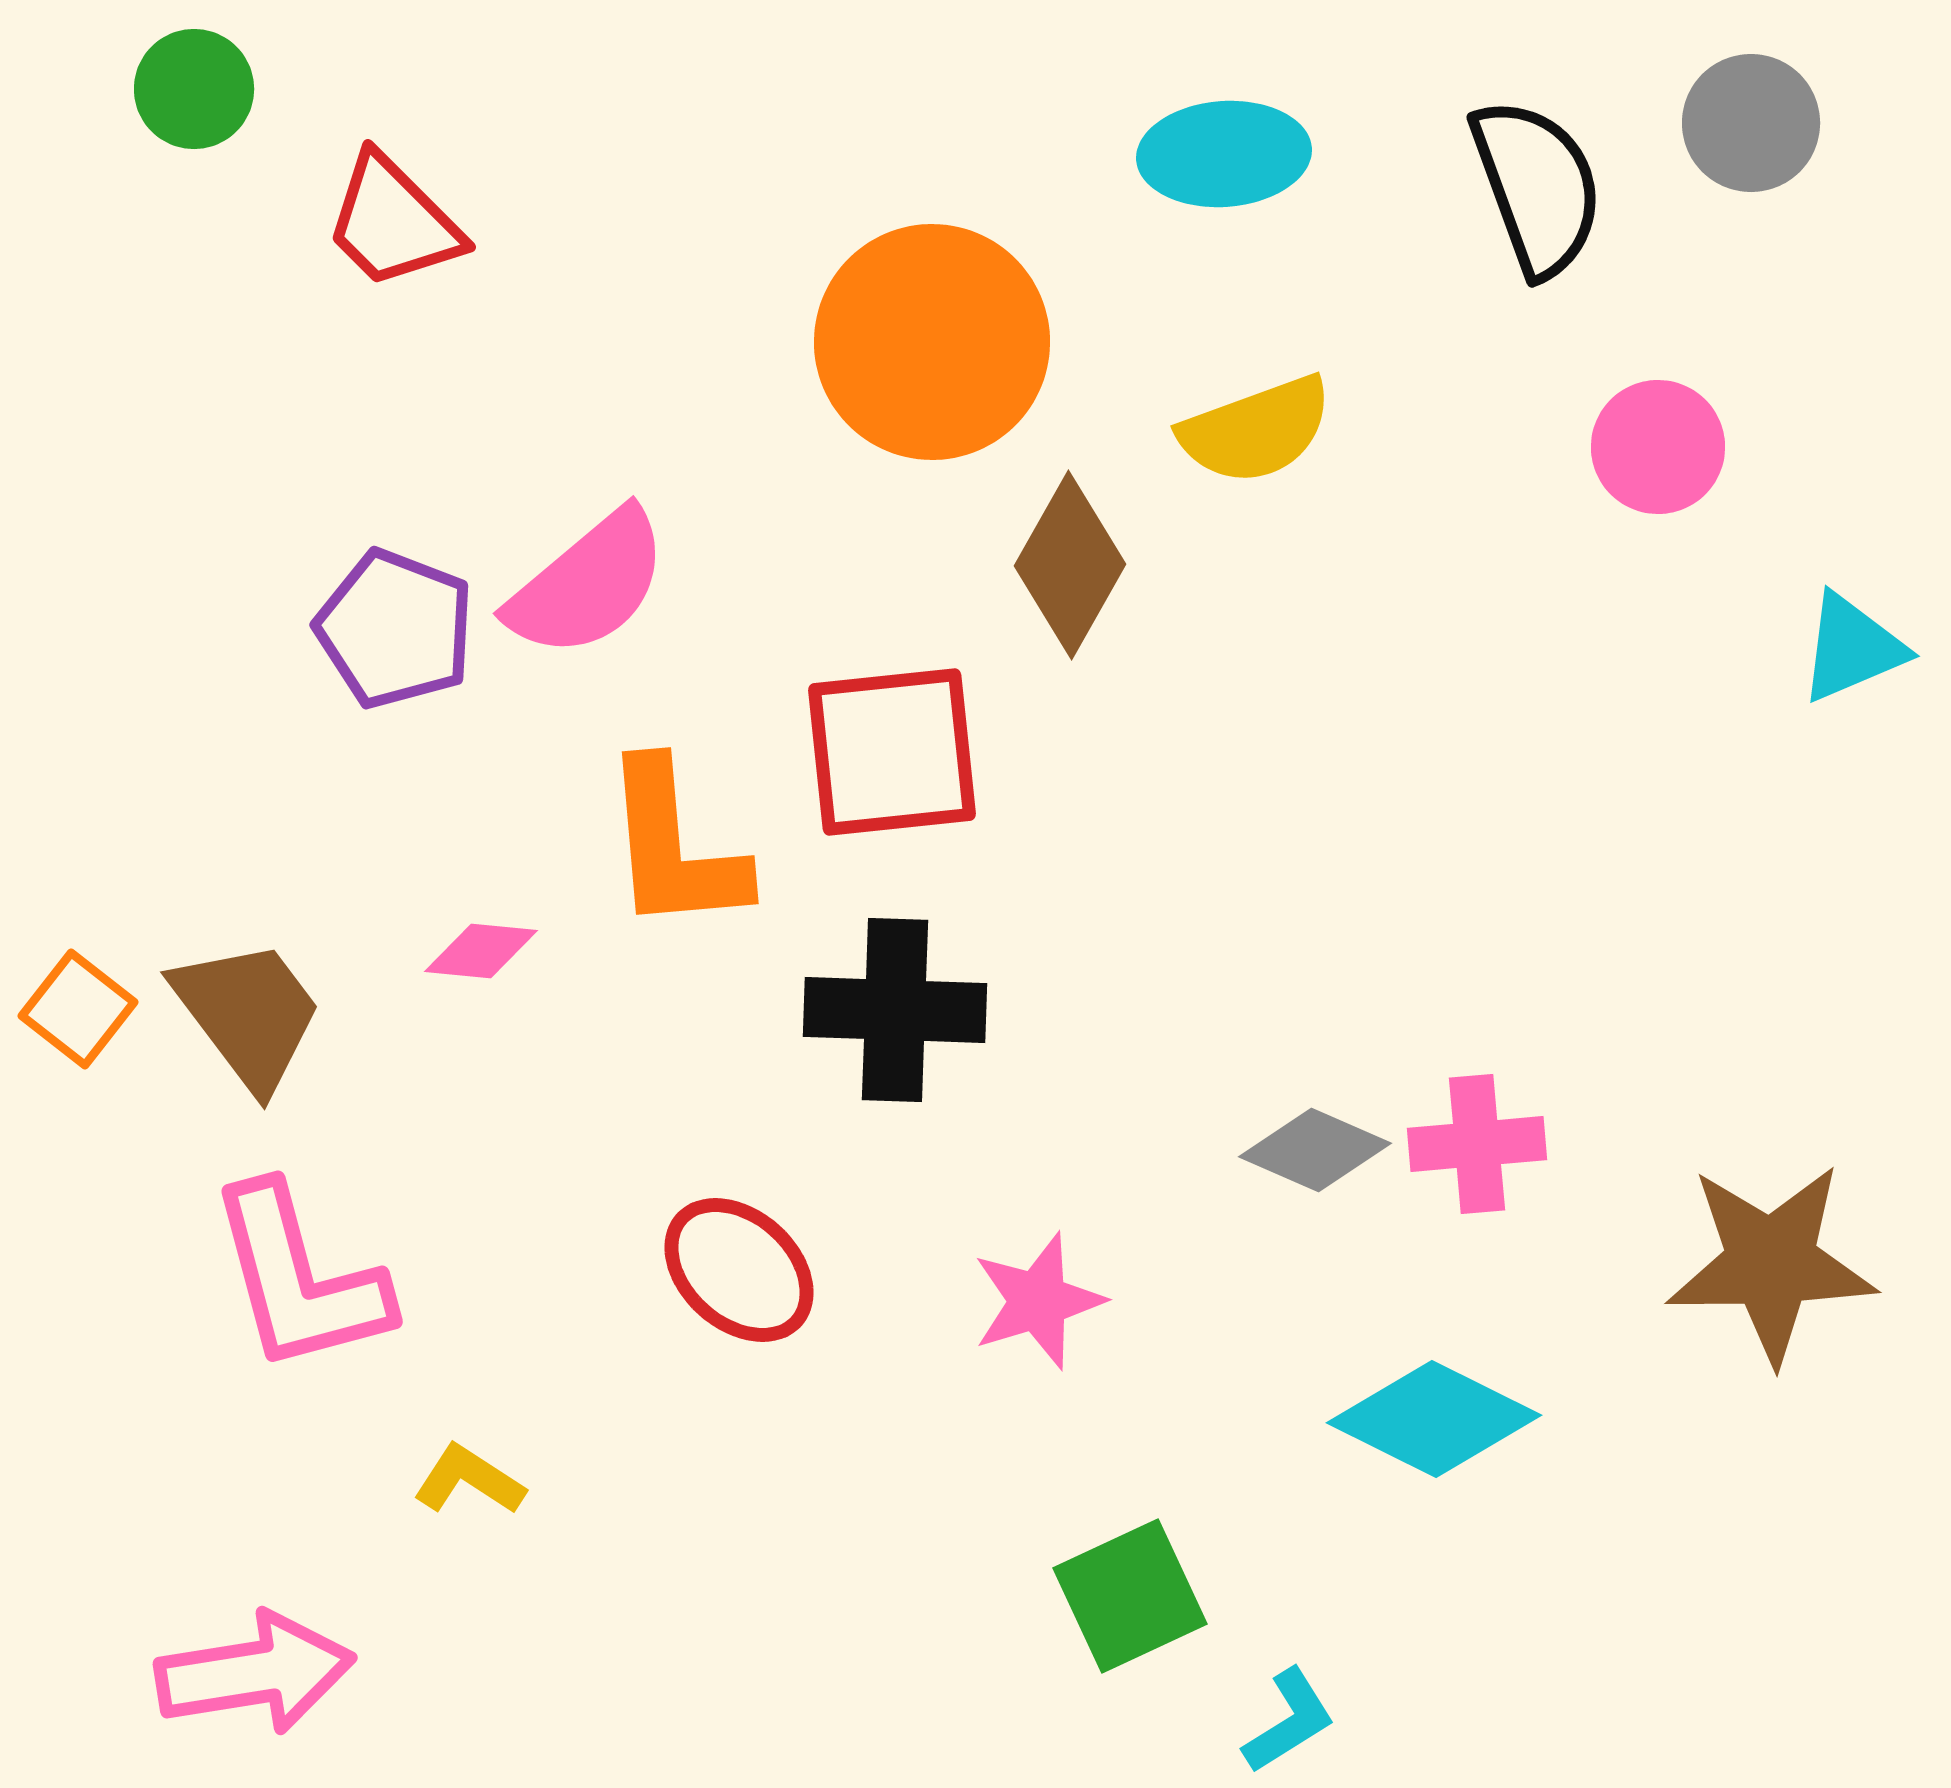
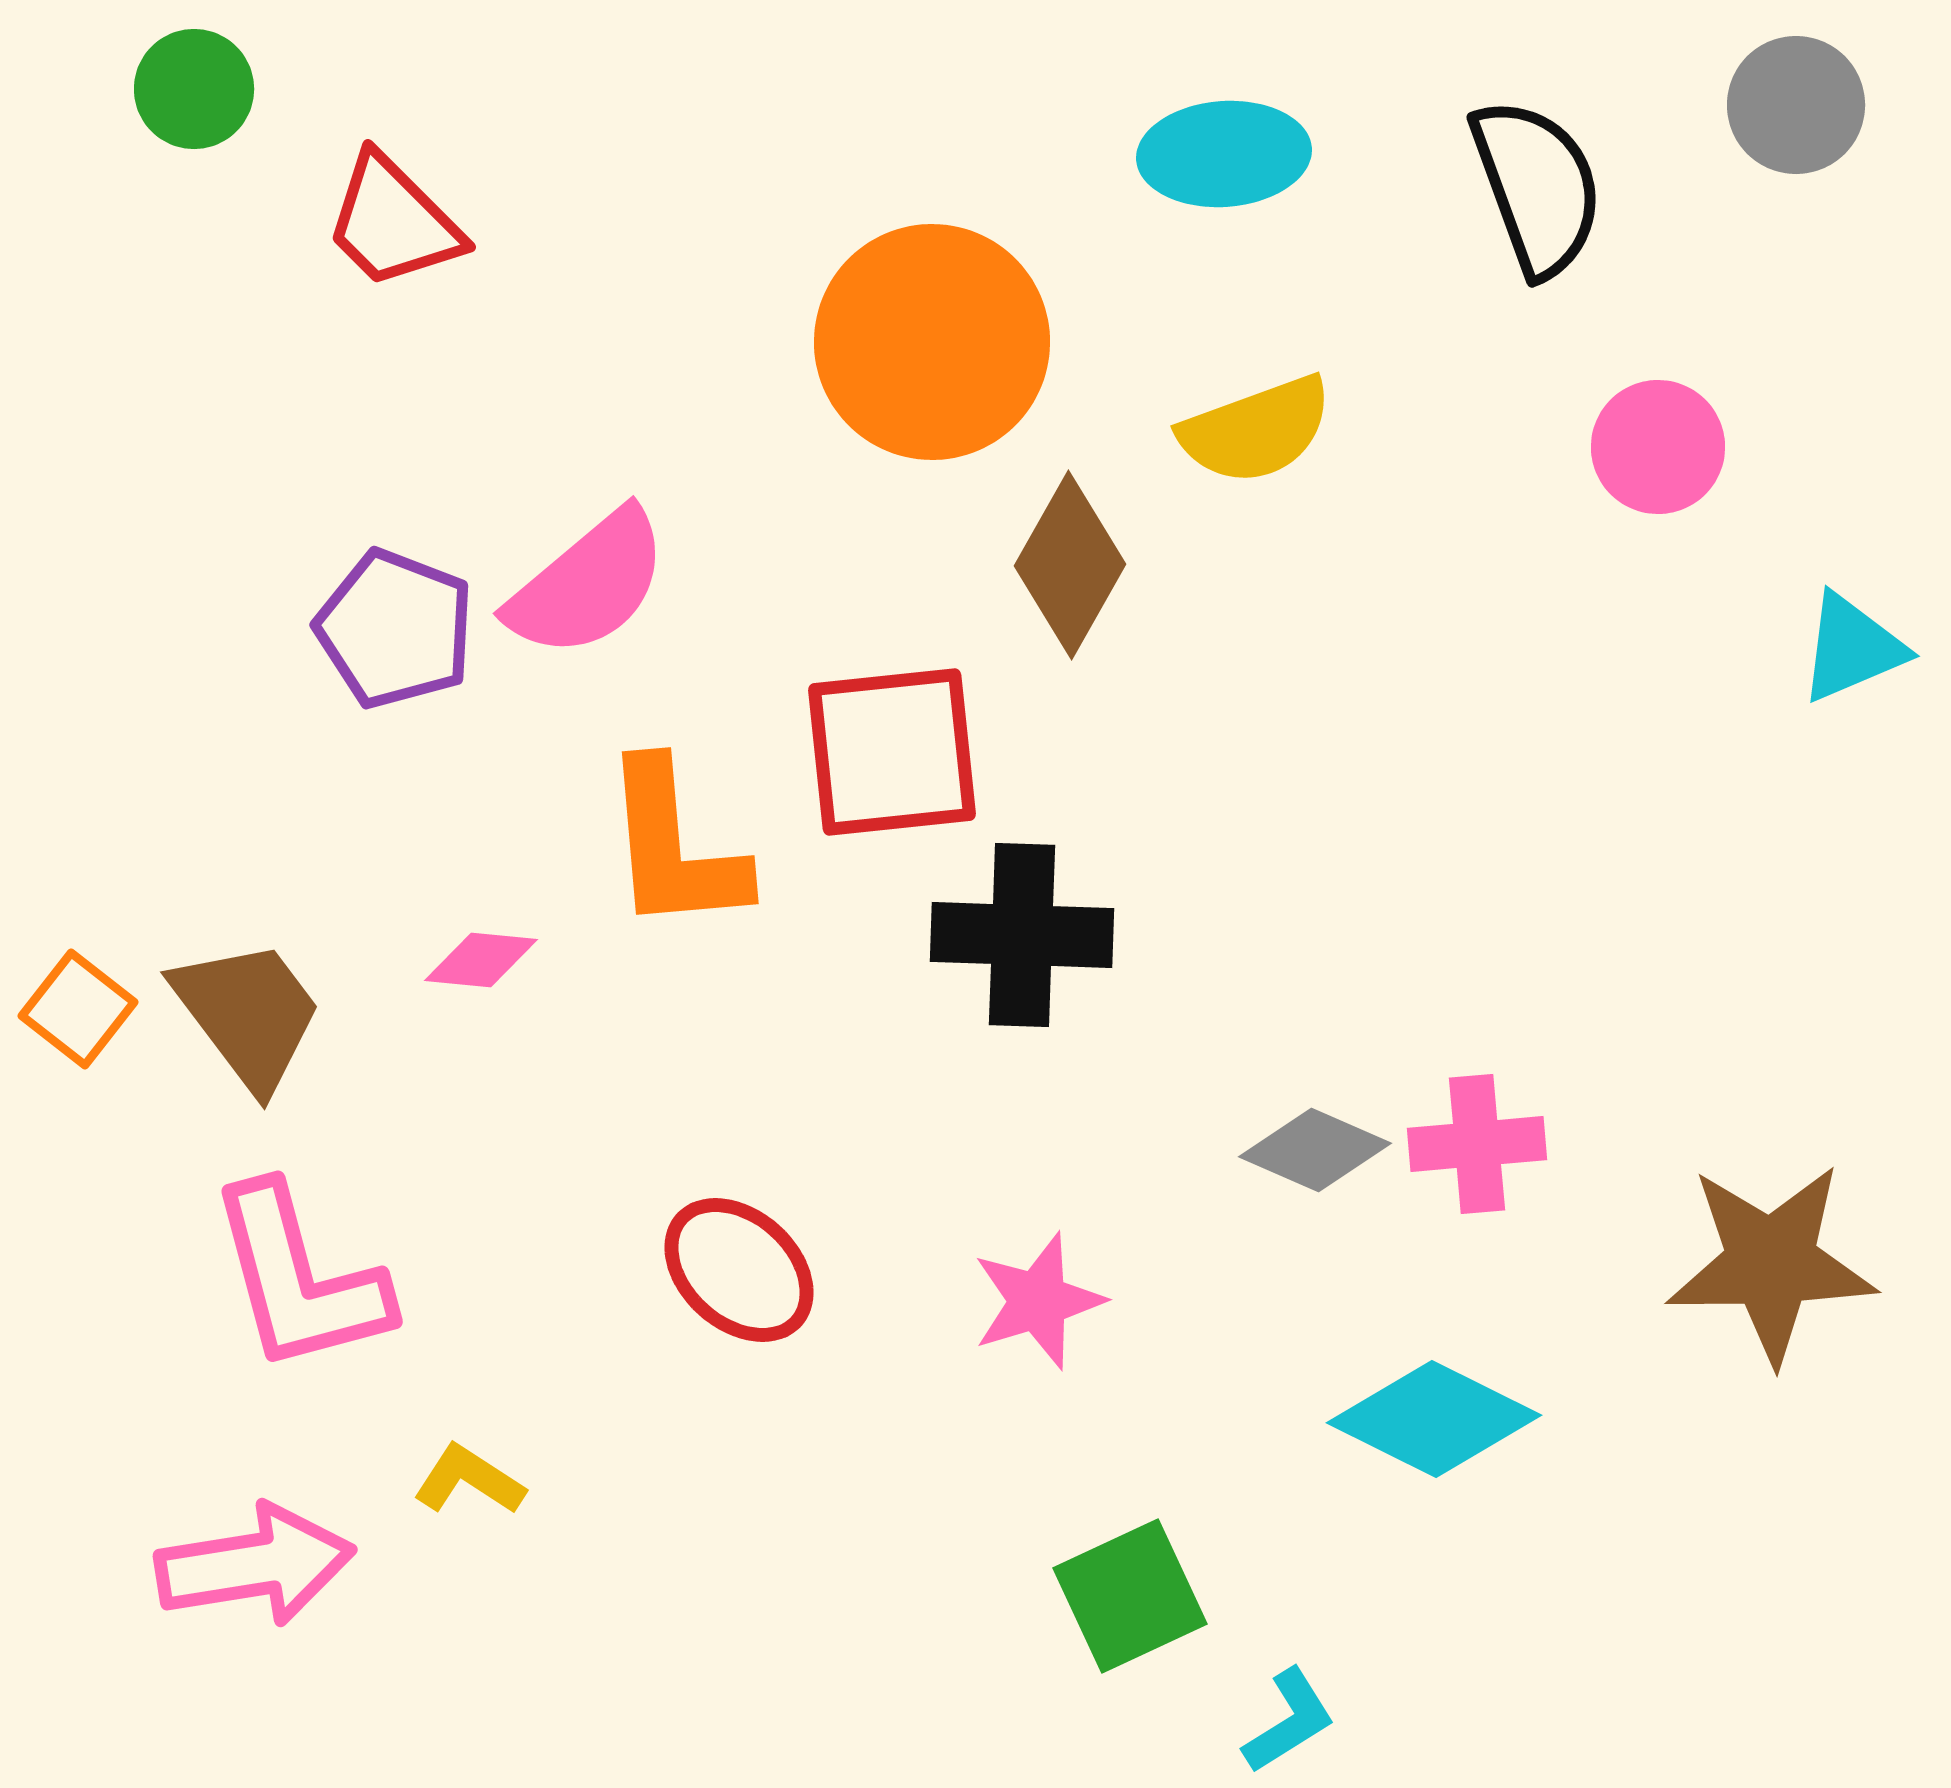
gray circle: moved 45 px right, 18 px up
pink diamond: moved 9 px down
black cross: moved 127 px right, 75 px up
pink arrow: moved 108 px up
